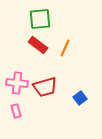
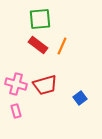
orange line: moved 3 px left, 2 px up
pink cross: moved 1 px left, 1 px down; rotated 10 degrees clockwise
red trapezoid: moved 2 px up
